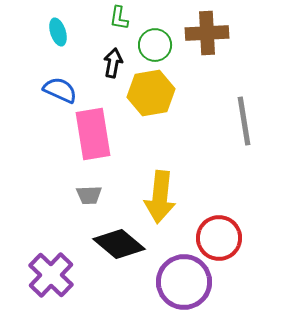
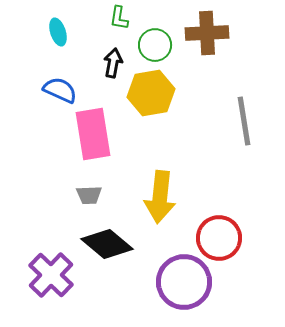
black diamond: moved 12 px left
